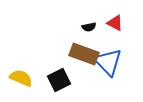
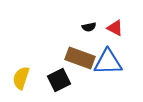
red triangle: moved 5 px down
brown rectangle: moved 4 px left, 4 px down
blue triangle: rotated 48 degrees counterclockwise
yellow semicircle: rotated 95 degrees counterclockwise
